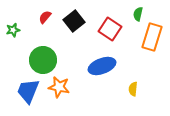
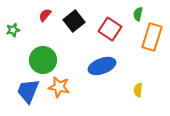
red semicircle: moved 2 px up
yellow semicircle: moved 5 px right, 1 px down
